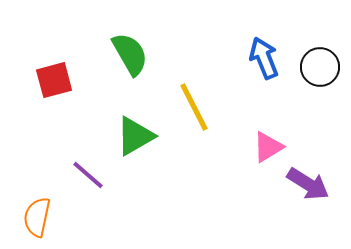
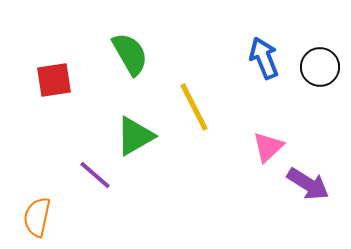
red square: rotated 6 degrees clockwise
pink triangle: rotated 12 degrees counterclockwise
purple line: moved 7 px right
